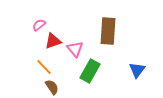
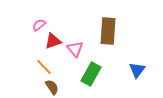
green rectangle: moved 1 px right, 3 px down
